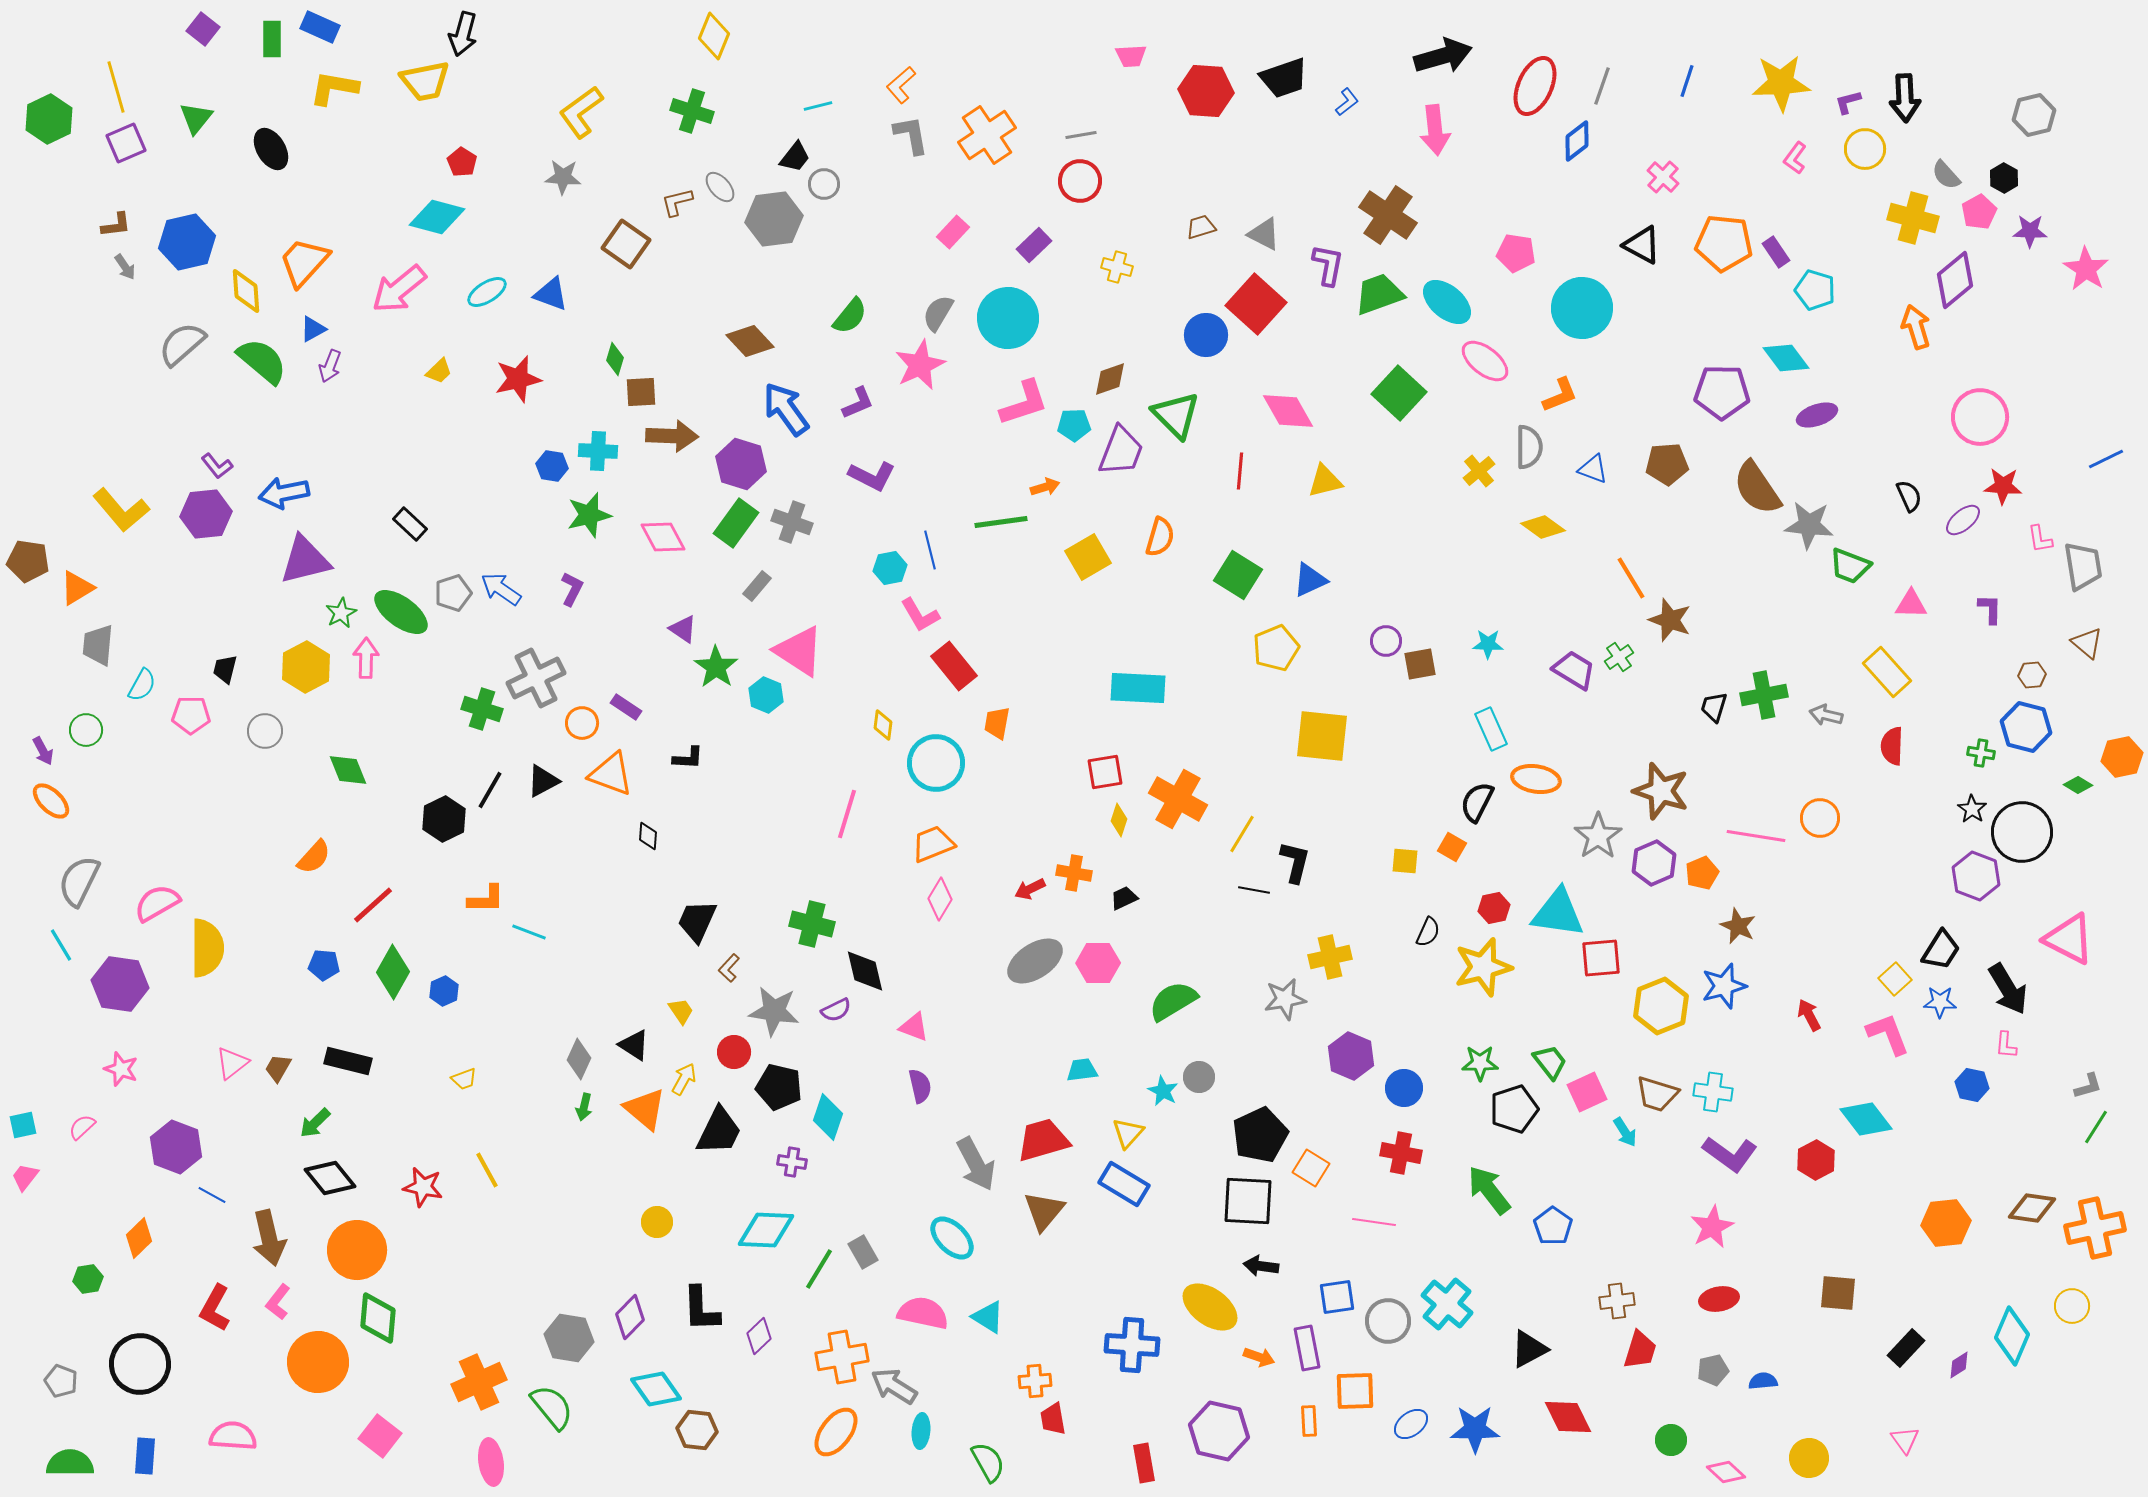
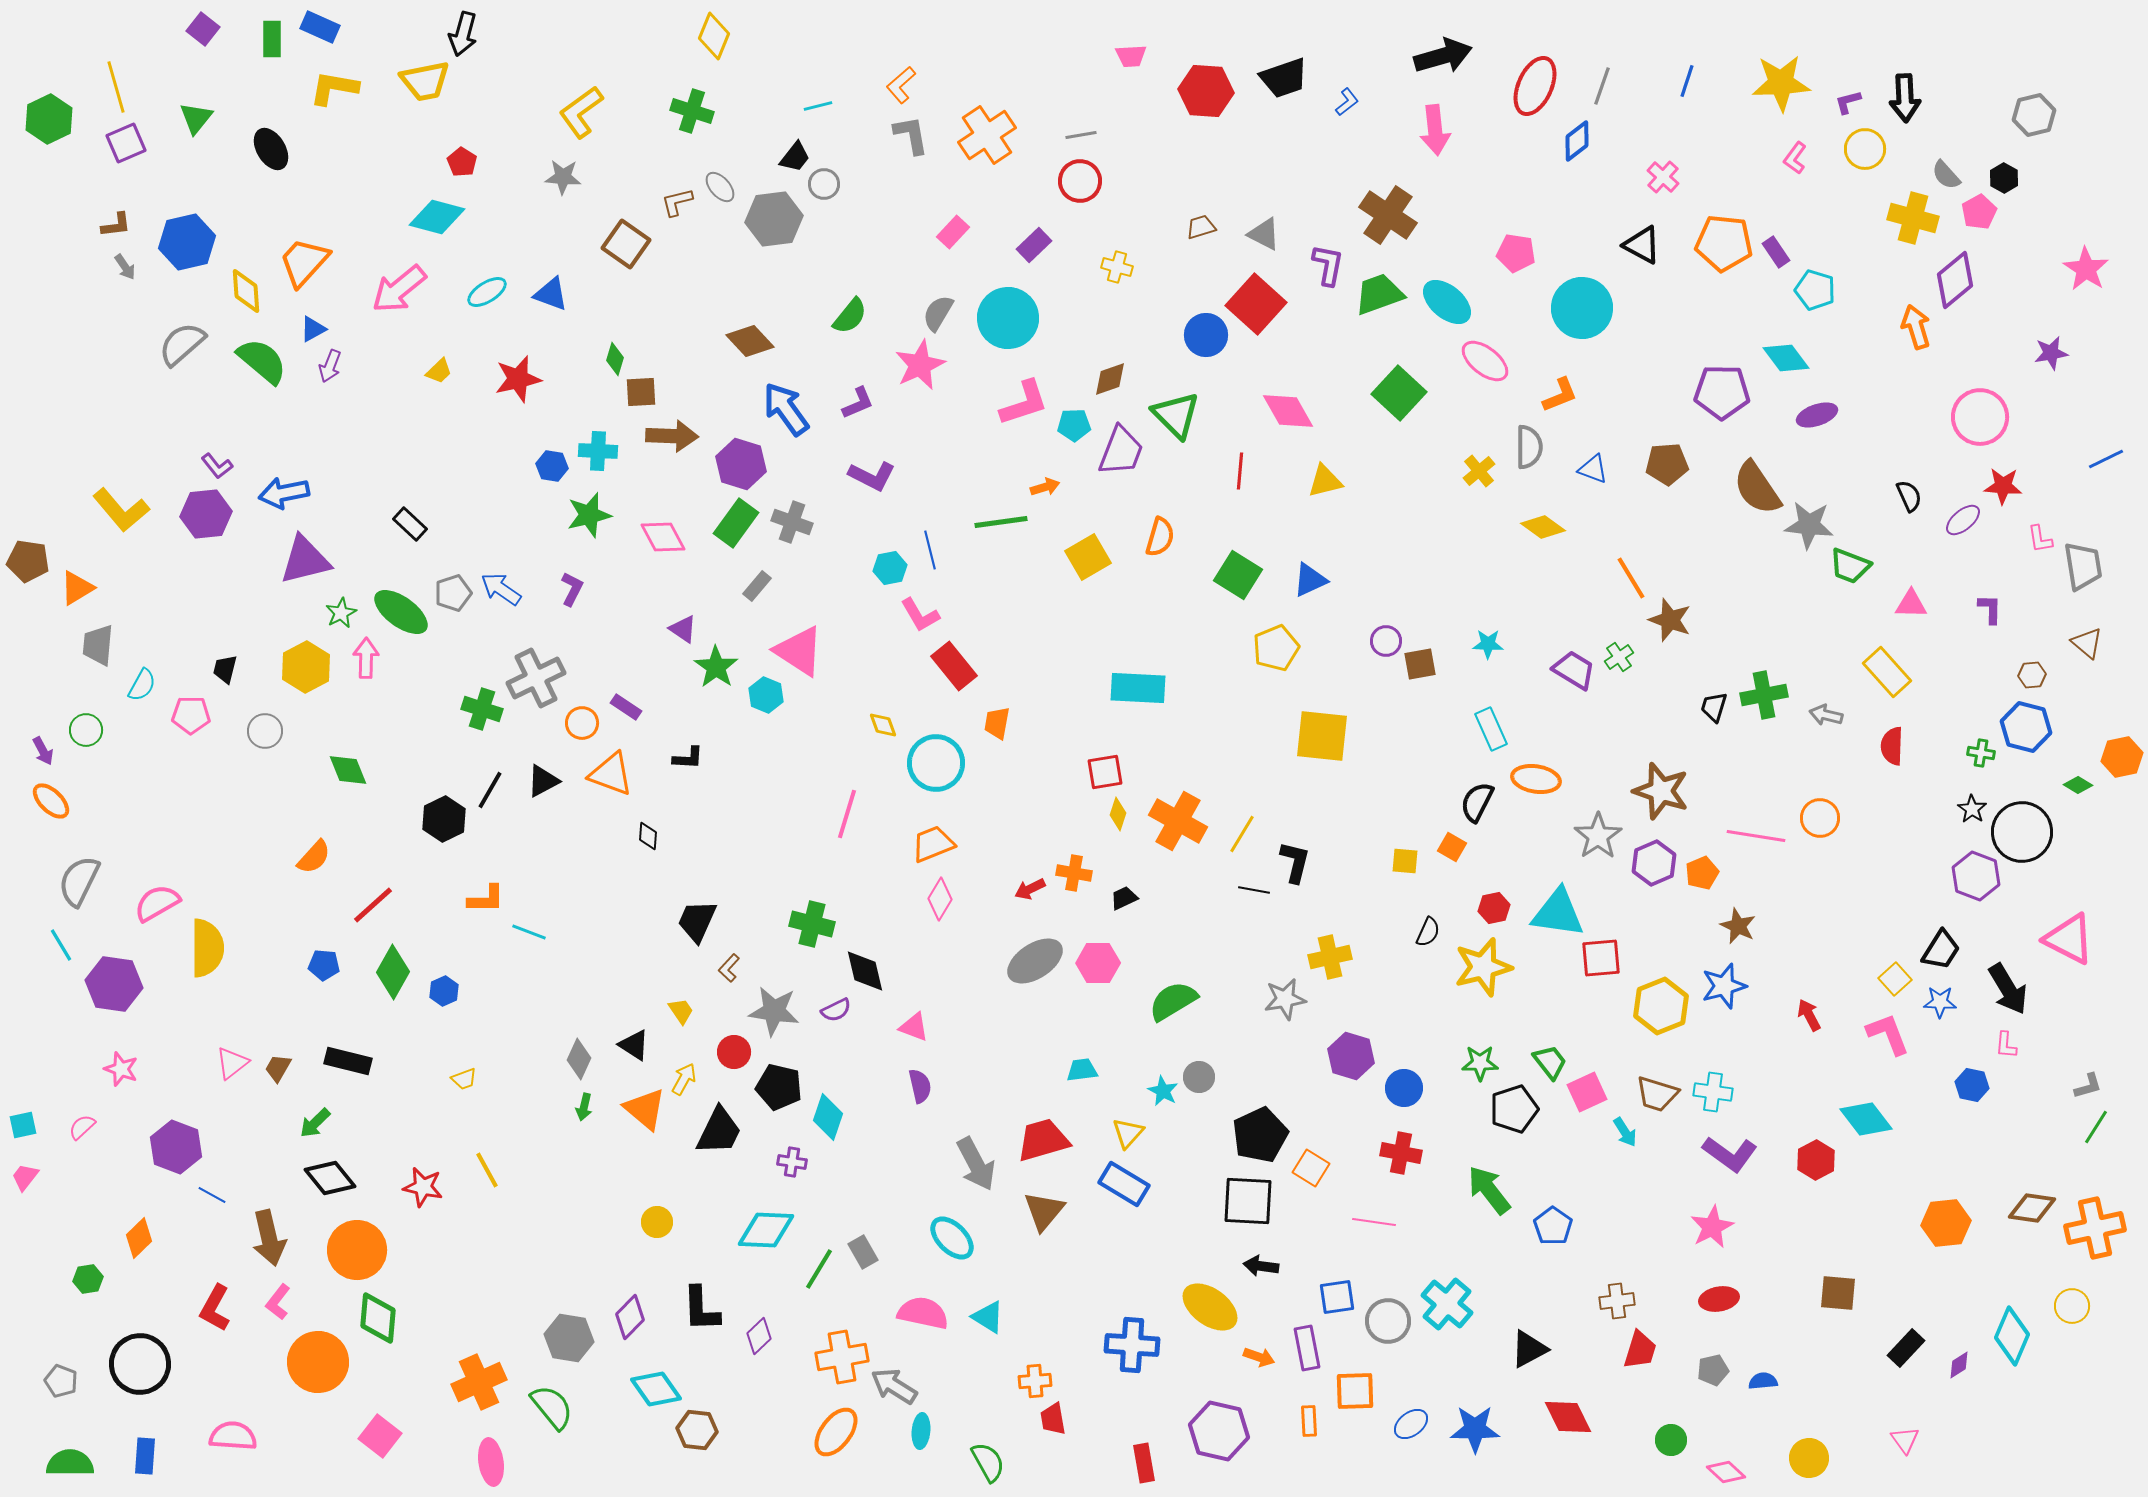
purple star at (2030, 231): moved 21 px right, 122 px down; rotated 12 degrees counterclockwise
yellow diamond at (883, 725): rotated 28 degrees counterclockwise
orange cross at (1178, 799): moved 22 px down
yellow diamond at (1119, 820): moved 1 px left, 6 px up
purple hexagon at (120, 984): moved 6 px left
purple hexagon at (1351, 1056): rotated 6 degrees counterclockwise
